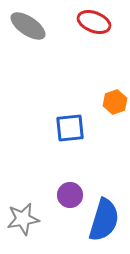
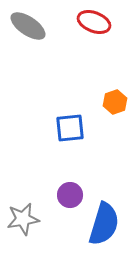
blue semicircle: moved 4 px down
